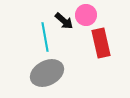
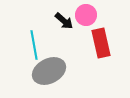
cyan line: moved 11 px left, 8 px down
gray ellipse: moved 2 px right, 2 px up
